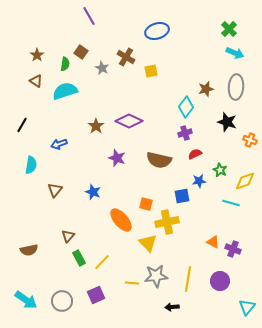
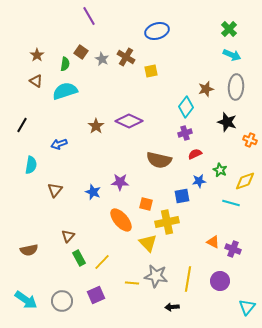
cyan arrow at (235, 53): moved 3 px left, 2 px down
gray star at (102, 68): moved 9 px up
purple star at (117, 158): moved 3 px right, 24 px down; rotated 18 degrees counterclockwise
gray star at (156, 276): rotated 15 degrees clockwise
